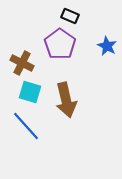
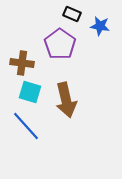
black rectangle: moved 2 px right, 2 px up
blue star: moved 7 px left, 20 px up; rotated 18 degrees counterclockwise
brown cross: rotated 20 degrees counterclockwise
